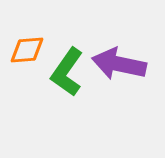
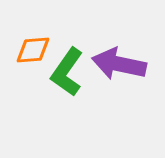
orange diamond: moved 6 px right
